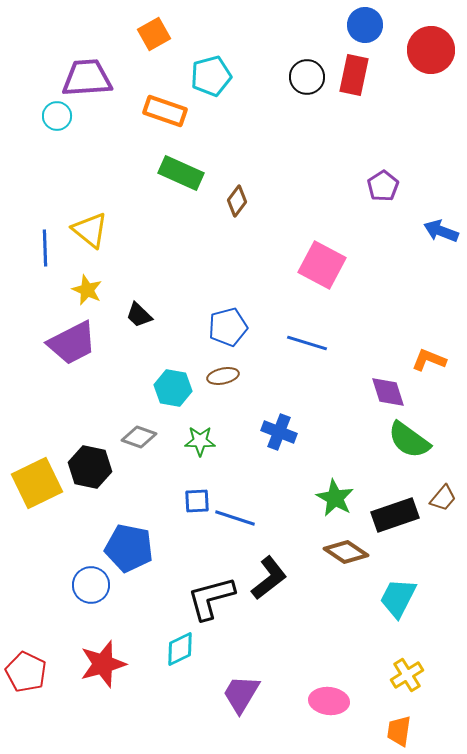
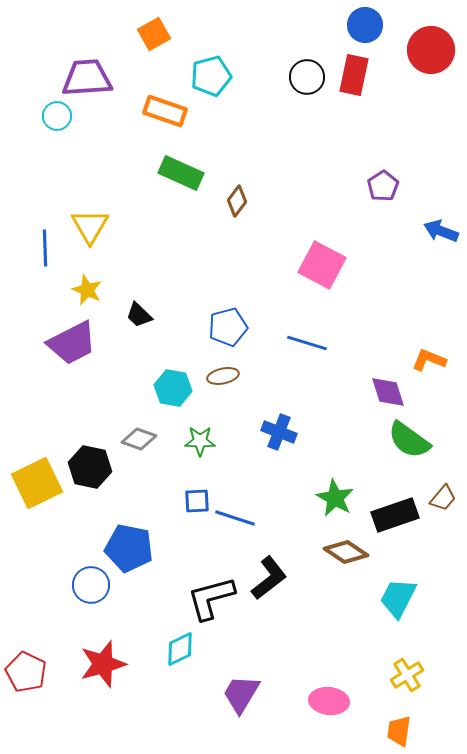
yellow triangle at (90, 230): moved 4 px up; rotated 21 degrees clockwise
gray diamond at (139, 437): moved 2 px down
